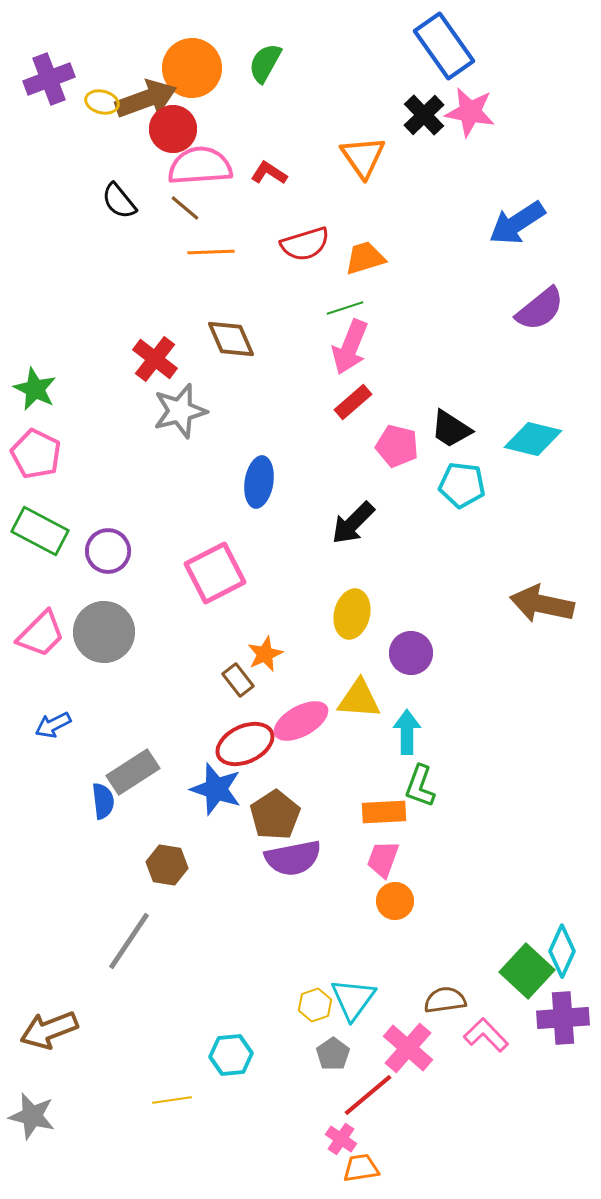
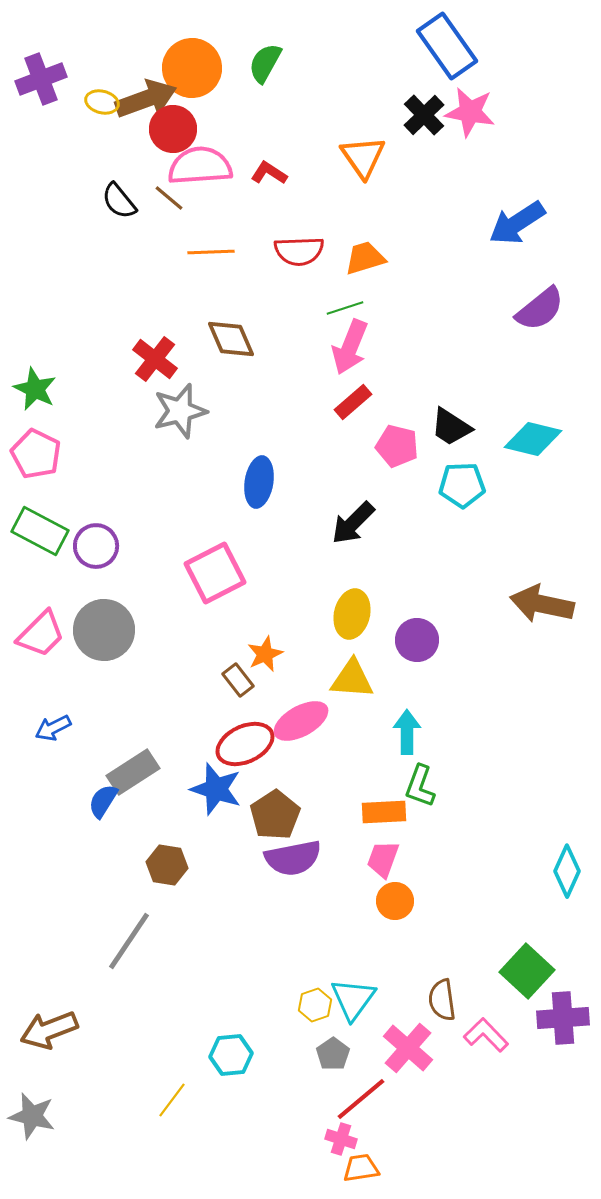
blue rectangle at (444, 46): moved 3 px right
purple cross at (49, 79): moved 8 px left
brown line at (185, 208): moved 16 px left, 10 px up
red semicircle at (305, 244): moved 6 px left, 7 px down; rotated 15 degrees clockwise
black trapezoid at (451, 429): moved 2 px up
cyan pentagon at (462, 485): rotated 9 degrees counterclockwise
purple circle at (108, 551): moved 12 px left, 5 px up
gray circle at (104, 632): moved 2 px up
purple circle at (411, 653): moved 6 px right, 13 px up
yellow triangle at (359, 699): moved 7 px left, 20 px up
blue arrow at (53, 725): moved 3 px down
blue semicircle at (103, 801): rotated 141 degrees counterclockwise
cyan diamond at (562, 951): moved 5 px right, 80 px up
brown semicircle at (445, 1000): moved 3 px left; rotated 90 degrees counterclockwise
red line at (368, 1095): moved 7 px left, 4 px down
yellow line at (172, 1100): rotated 45 degrees counterclockwise
pink cross at (341, 1139): rotated 16 degrees counterclockwise
